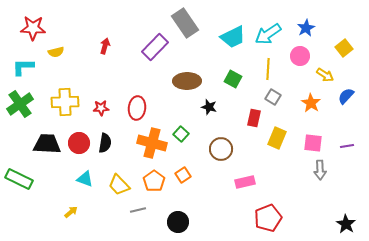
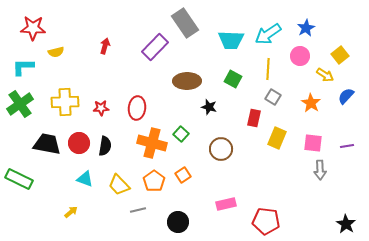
cyan trapezoid at (233, 37): moved 2 px left, 3 px down; rotated 28 degrees clockwise
yellow square at (344, 48): moved 4 px left, 7 px down
black semicircle at (105, 143): moved 3 px down
black trapezoid at (47, 144): rotated 8 degrees clockwise
pink rectangle at (245, 182): moved 19 px left, 22 px down
red pentagon at (268, 218): moved 2 px left, 3 px down; rotated 28 degrees clockwise
